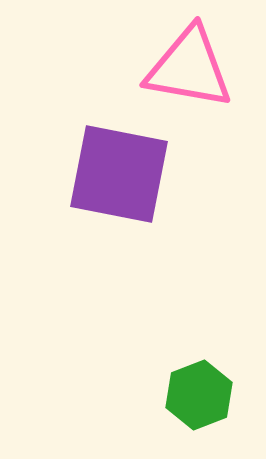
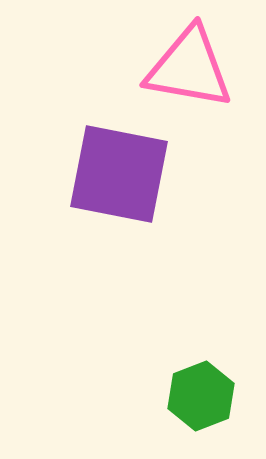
green hexagon: moved 2 px right, 1 px down
